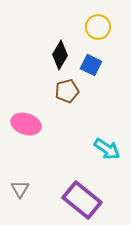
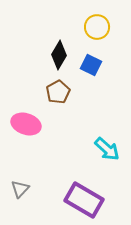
yellow circle: moved 1 px left
black diamond: moved 1 px left
brown pentagon: moved 9 px left, 1 px down; rotated 15 degrees counterclockwise
cyan arrow: rotated 8 degrees clockwise
gray triangle: rotated 12 degrees clockwise
purple rectangle: moved 2 px right; rotated 9 degrees counterclockwise
